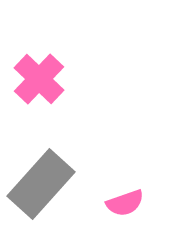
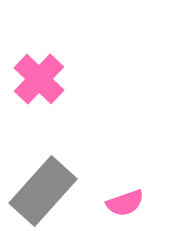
gray rectangle: moved 2 px right, 7 px down
